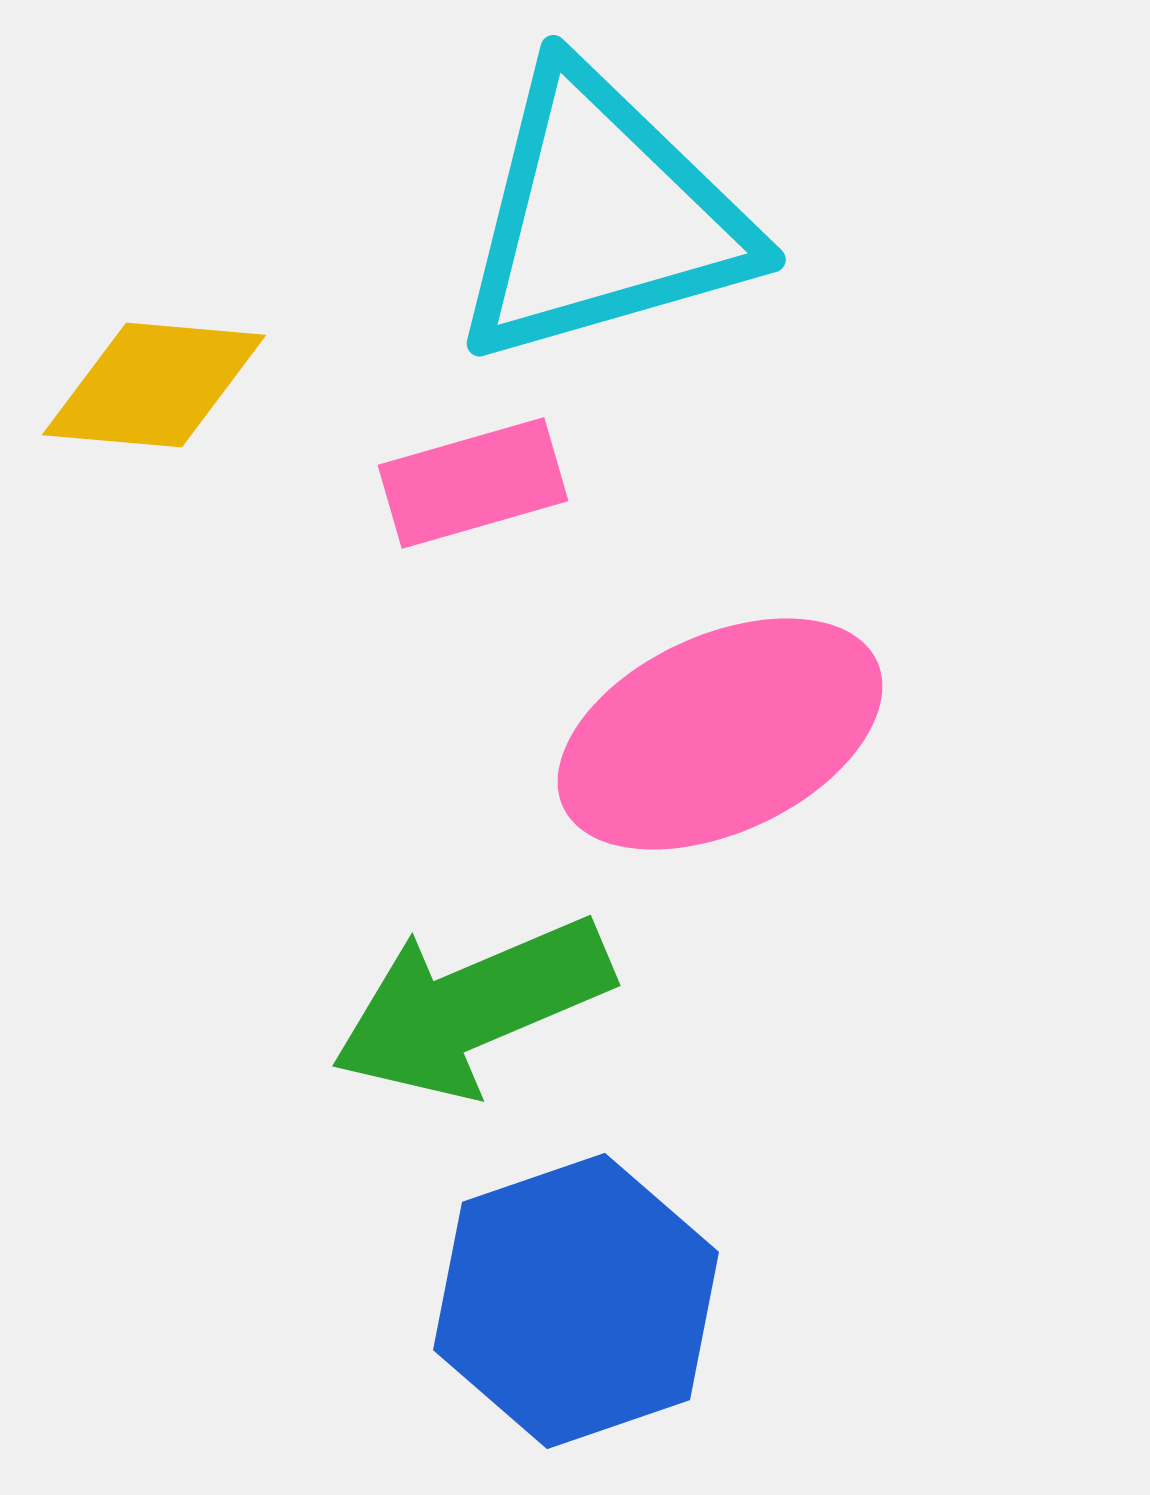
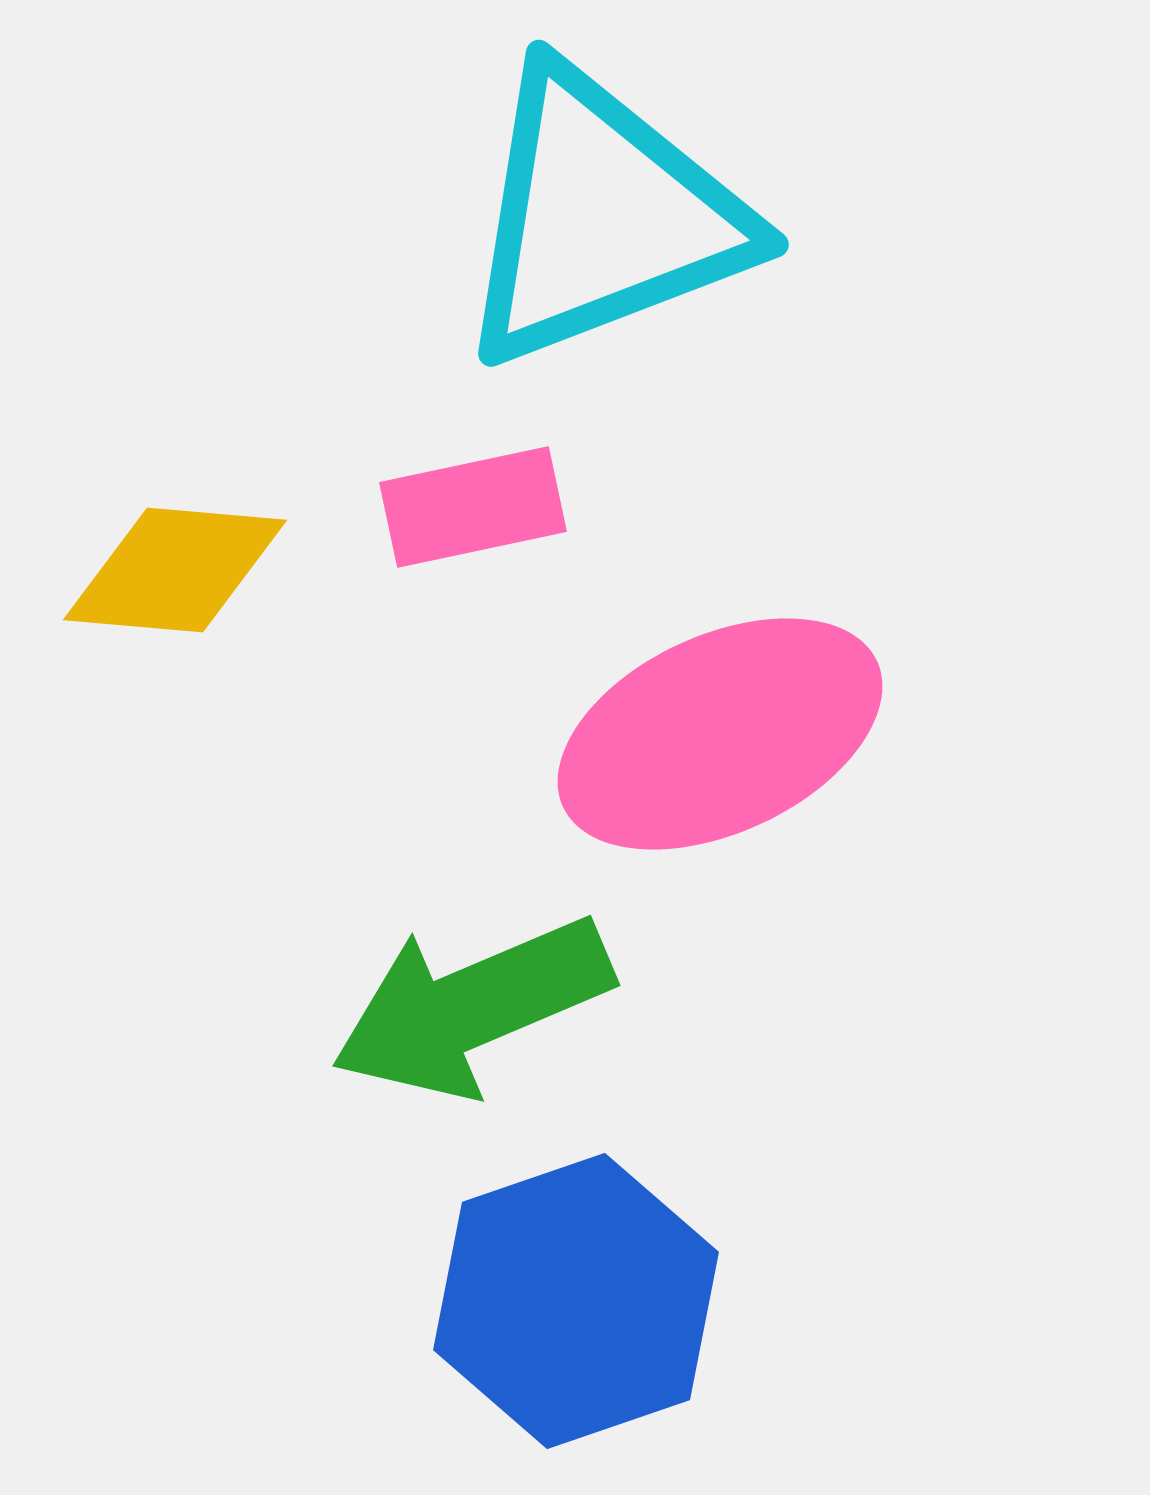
cyan triangle: rotated 5 degrees counterclockwise
yellow diamond: moved 21 px right, 185 px down
pink rectangle: moved 24 px down; rotated 4 degrees clockwise
